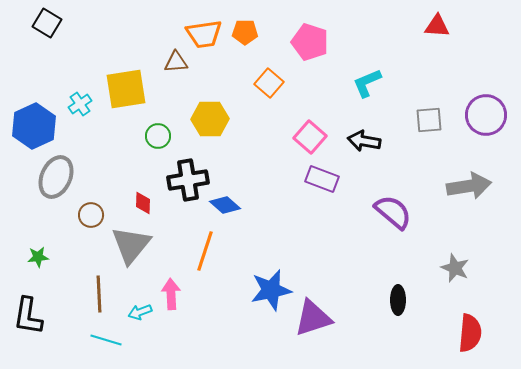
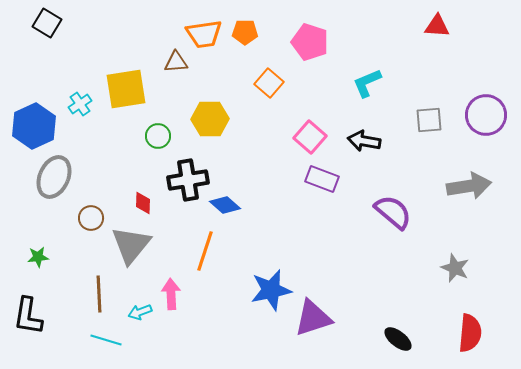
gray ellipse: moved 2 px left
brown circle: moved 3 px down
black ellipse: moved 39 px down; rotated 52 degrees counterclockwise
